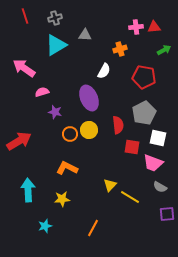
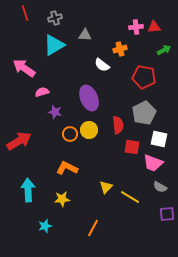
red line: moved 3 px up
cyan triangle: moved 2 px left
white semicircle: moved 2 px left, 6 px up; rotated 98 degrees clockwise
white square: moved 1 px right, 1 px down
yellow triangle: moved 4 px left, 2 px down
